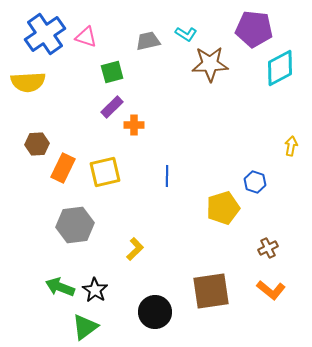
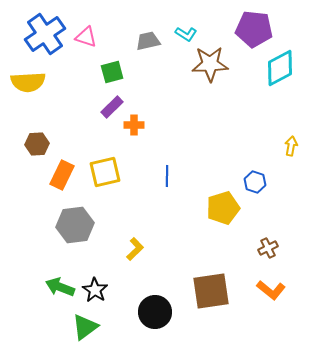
orange rectangle: moved 1 px left, 7 px down
